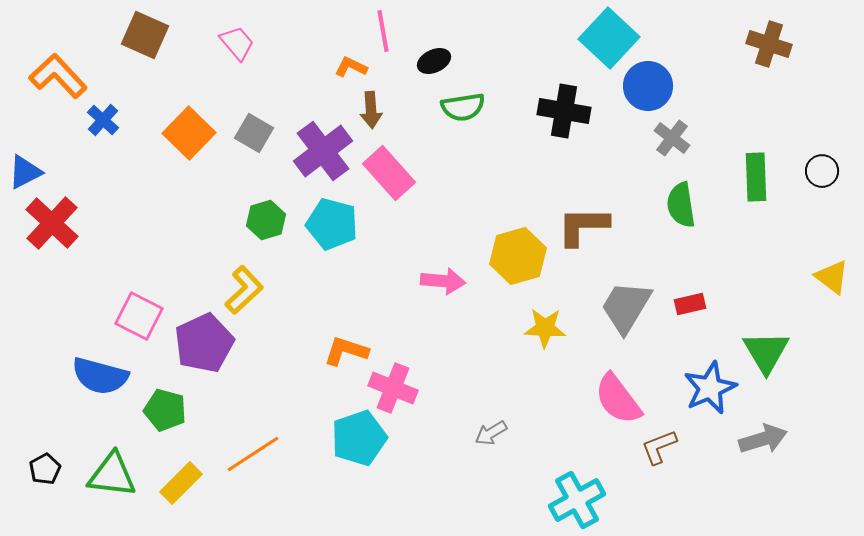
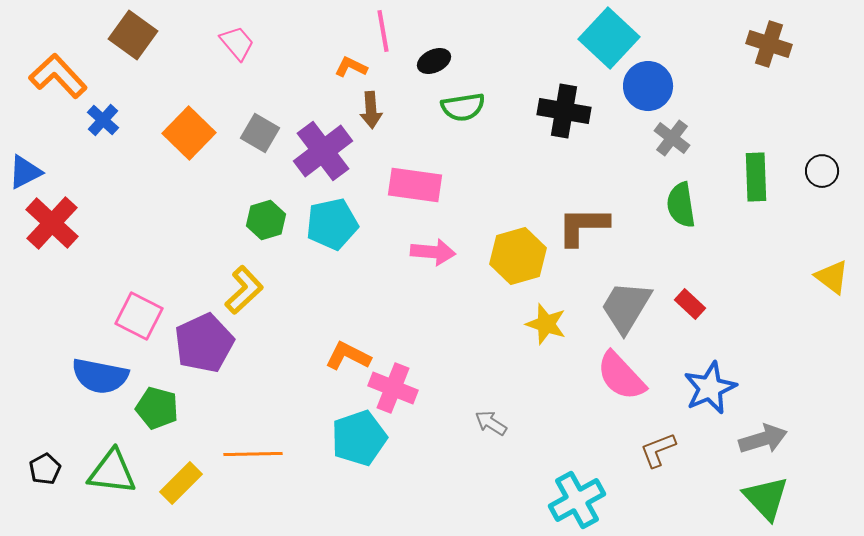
brown square at (145, 35): moved 12 px left; rotated 12 degrees clockwise
gray square at (254, 133): moved 6 px right
pink rectangle at (389, 173): moved 26 px right, 12 px down; rotated 40 degrees counterclockwise
cyan pentagon at (332, 224): rotated 27 degrees counterclockwise
pink arrow at (443, 281): moved 10 px left, 29 px up
red rectangle at (690, 304): rotated 56 degrees clockwise
yellow star at (545, 328): moved 1 px right, 4 px up; rotated 15 degrees clockwise
orange L-shape at (346, 351): moved 2 px right, 5 px down; rotated 9 degrees clockwise
green triangle at (766, 352): moved 146 px down; rotated 12 degrees counterclockwise
blue semicircle at (100, 376): rotated 4 degrees counterclockwise
pink semicircle at (618, 399): moved 3 px right, 23 px up; rotated 6 degrees counterclockwise
green pentagon at (165, 410): moved 8 px left, 2 px up
gray arrow at (491, 433): moved 10 px up; rotated 64 degrees clockwise
brown L-shape at (659, 447): moved 1 px left, 3 px down
orange line at (253, 454): rotated 32 degrees clockwise
green triangle at (112, 475): moved 3 px up
